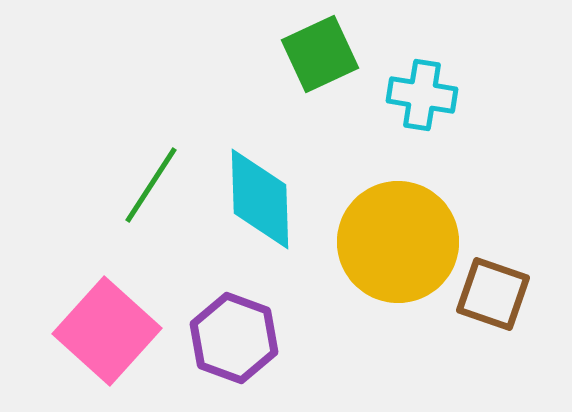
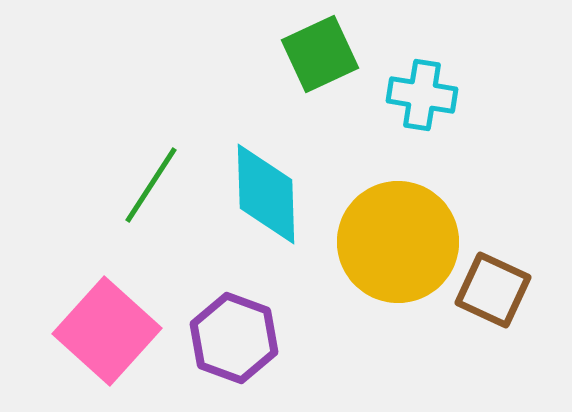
cyan diamond: moved 6 px right, 5 px up
brown square: moved 4 px up; rotated 6 degrees clockwise
